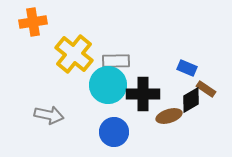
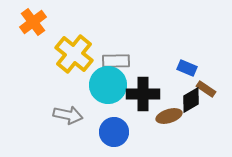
orange cross: rotated 28 degrees counterclockwise
gray arrow: moved 19 px right
